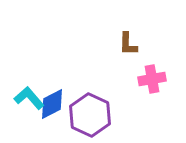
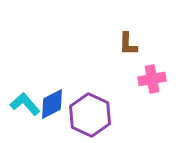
cyan L-shape: moved 4 px left, 6 px down
